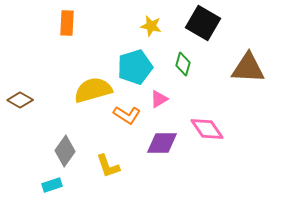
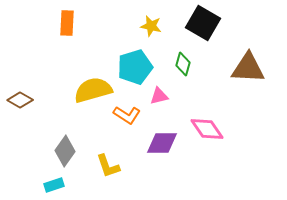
pink triangle: moved 3 px up; rotated 18 degrees clockwise
cyan rectangle: moved 2 px right
